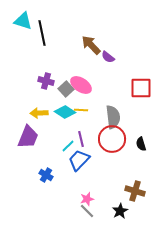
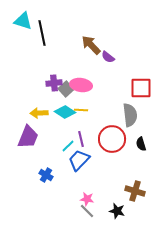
purple cross: moved 8 px right, 2 px down; rotated 21 degrees counterclockwise
pink ellipse: rotated 25 degrees counterclockwise
gray semicircle: moved 17 px right, 2 px up
pink star: rotated 24 degrees clockwise
black star: moved 3 px left; rotated 28 degrees counterclockwise
